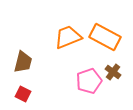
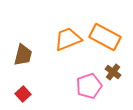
orange trapezoid: moved 2 px down
brown trapezoid: moved 7 px up
pink pentagon: moved 5 px down
red square: rotated 21 degrees clockwise
